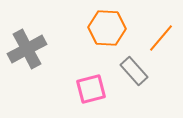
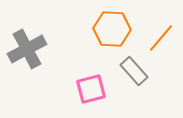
orange hexagon: moved 5 px right, 1 px down
